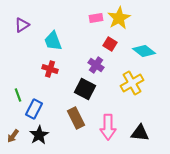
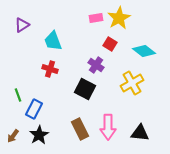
brown rectangle: moved 4 px right, 11 px down
